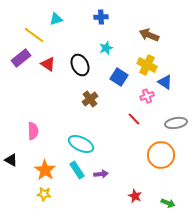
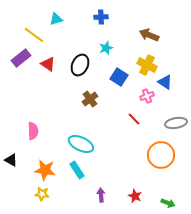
black ellipse: rotated 50 degrees clockwise
orange star: rotated 25 degrees counterclockwise
purple arrow: moved 21 px down; rotated 88 degrees counterclockwise
yellow star: moved 2 px left
